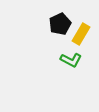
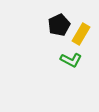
black pentagon: moved 1 px left, 1 px down
